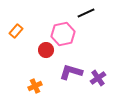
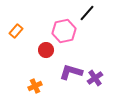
black line: moved 1 px right; rotated 24 degrees counterclockwise
pink hexagon: moved 1 px right, 3 px up
purple cross: moved 3 px left
